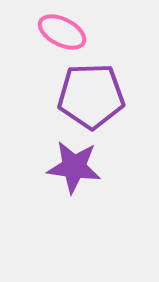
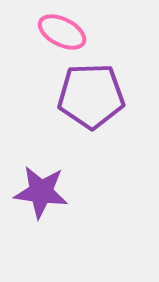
purple star: moved 33 px left, 25 px down
